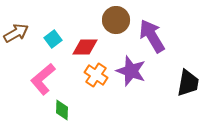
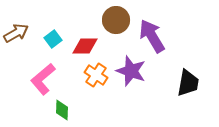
red diamond: moved 1 px up
